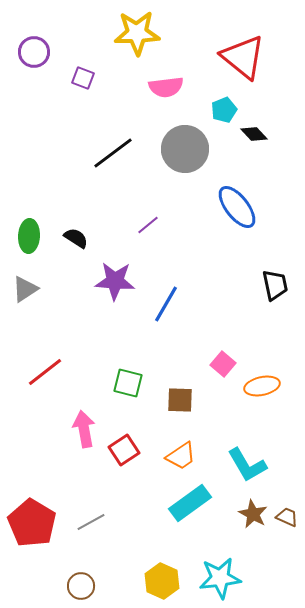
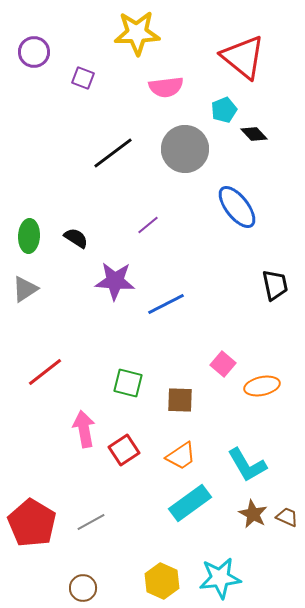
blue line: rotated 33 degrees clockwise
brown circle: moved 2 px right, 2 px down
